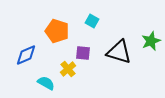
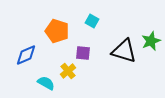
black triangle: moved 5 px right, 1 px up
yellow cross: moved 2 px down
